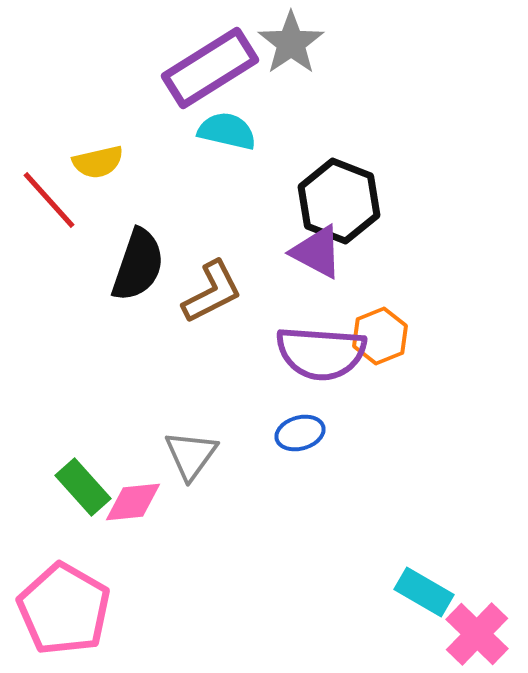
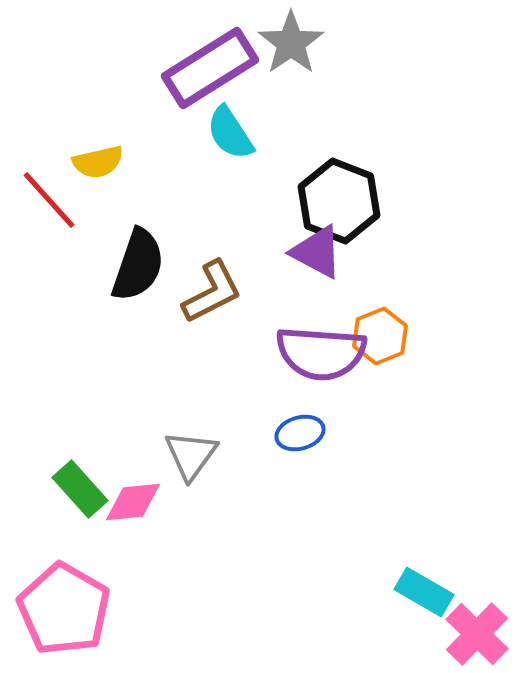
cyan semicircle: moved 3 px right, 2 px down; rotated 136 degrees counterclockwise
green rectangle: moved 3 px left, 2 px down
